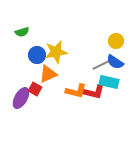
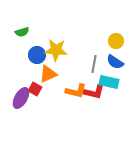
yellow star: moved 2 px up; rotated 15 degrees clockwise
gray line: moved 7 px left, 1 px up; rotated 54 degrees counterclockwise
